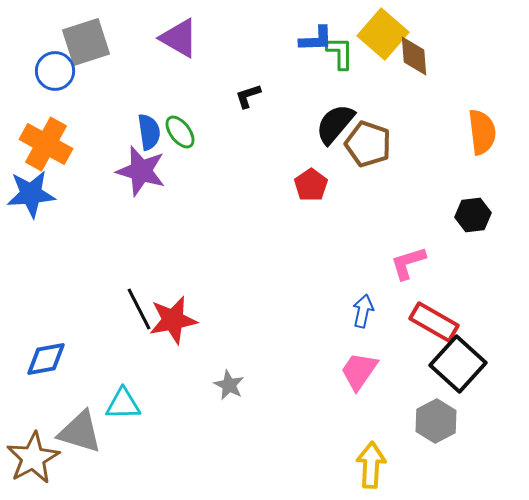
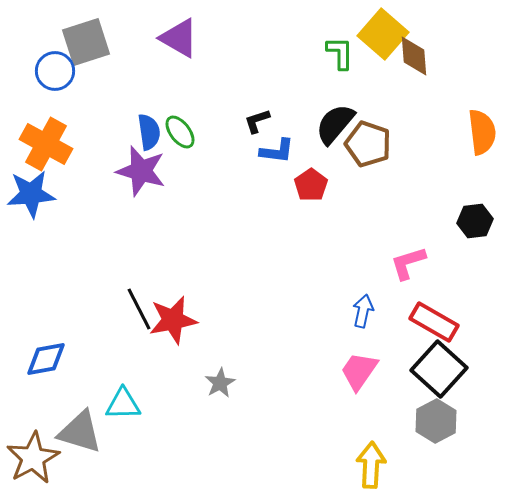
blue L-shape: moved 39 px left, 112 px down; rotated 9 degrees clockwise
black L-shape: moved 9 px right, 25 px down
black hexagon: moved 2 px right, 6 px down
black square: moved 19 px left, 5 px down
gray star: moved 9 px left, 2 px up; rotated 16 degrees clockwise
